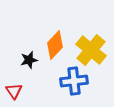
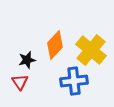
black star: moved 2 px left
red triangle: moved 6 px right, 9 px up
